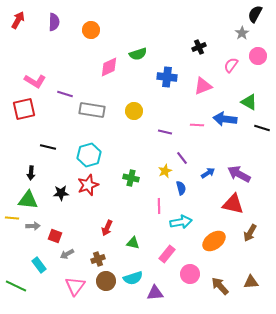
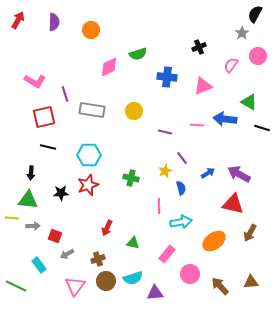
purple line at (65, 94): rotated 56 degrees clockwise
red square at (24, 109): moved 20 px right, 8 px down
cyan hexagon at (89, 155): rotated 15 degrees clockwise
